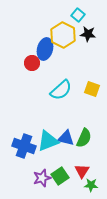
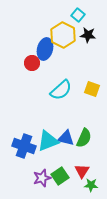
black star: moved 1 px down
